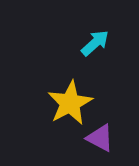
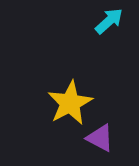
cyan arrow: moved 14 px right, 22 px up
